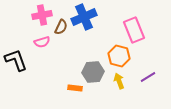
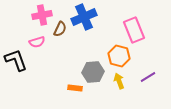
brown semicircle: moved 1 px left, 2 px down
pink semicircle: moved 5 px left
